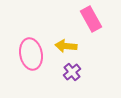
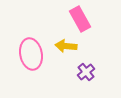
pink rectangle: moved 11 px left
purple cross: moved 14 px right
